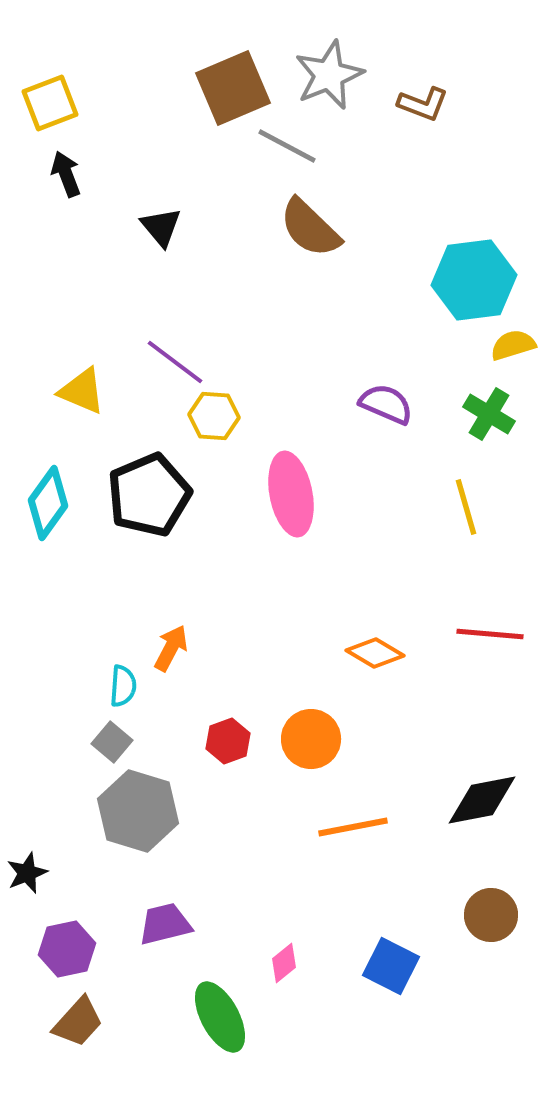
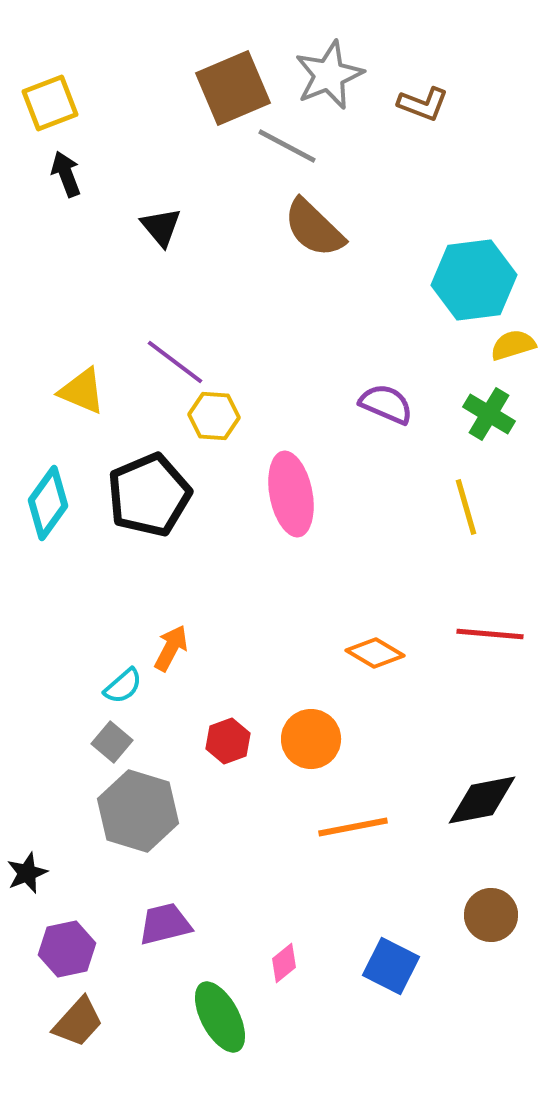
brown semicircle: moved 4 px right
cyan semicircle: rotated 45 degrees clockwise
